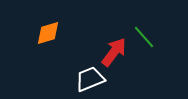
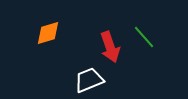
red arrow: moved 4 px left, 5 px up; rotated 124 degrees clockwise
white trapezoid: moved 1 px left, 1 px down
